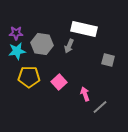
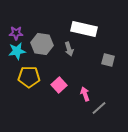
gray arrow: moved 3 px down; rotated 40 degrees counterclockwise
pink square: moved 3 px down
gray line: moved 1 px left, 1 px down
